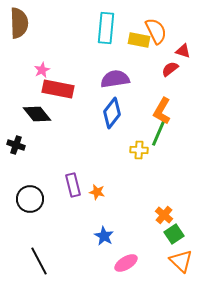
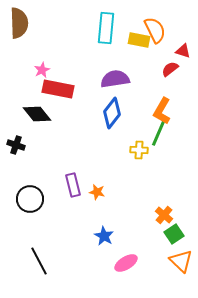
orange semicircle: moved 1 px left, 1 px up
